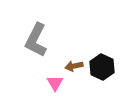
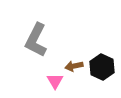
pink triangle: moved 2 px up
